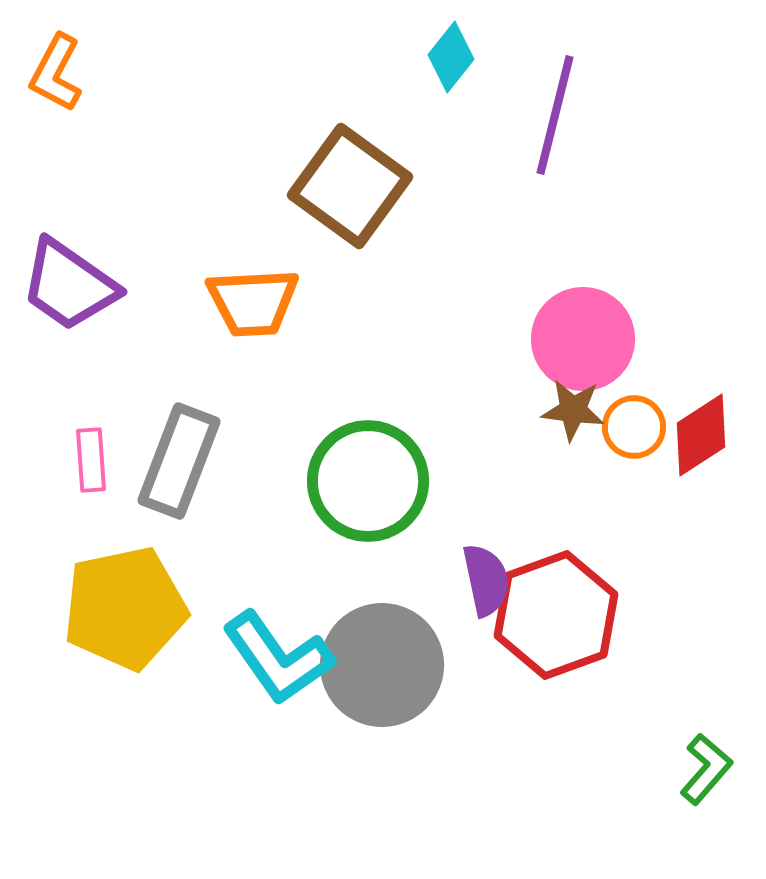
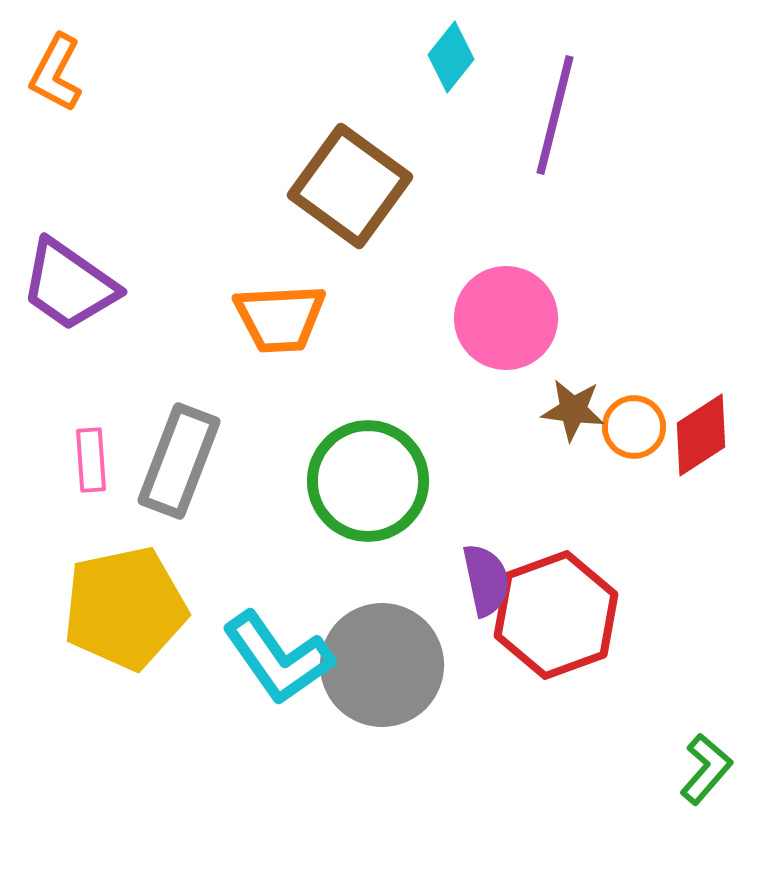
orange trapezoid: moved 27 px right, 16 px down
pink circle: moved 77 px left, 21 px up
